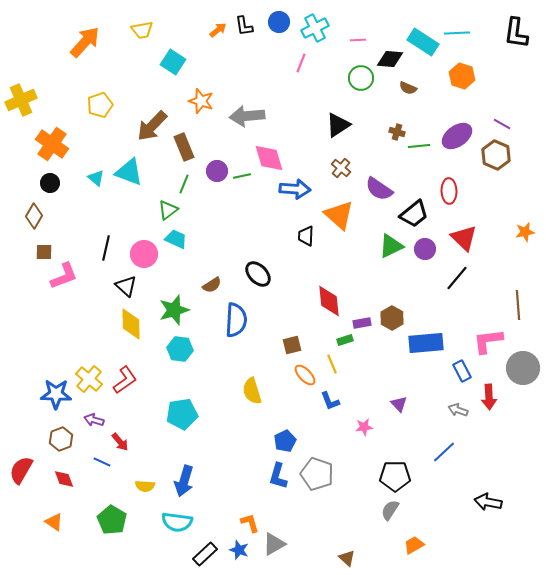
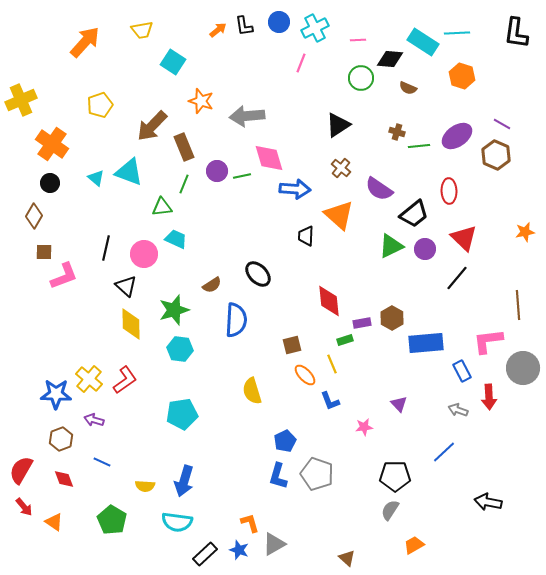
green triangle at (168, 210): moved 6 px left, 3 px up; rotated 30 degrees clockwise
red arrow at (120, 442): moved 96 px left, 65 px down
